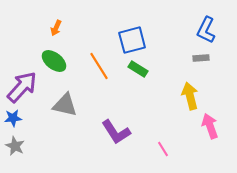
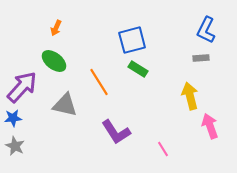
orange line: moved 16 px down
